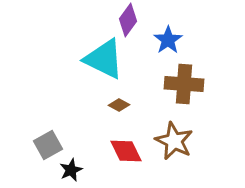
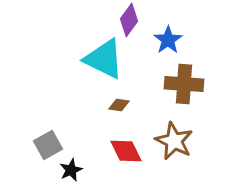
purple diamond: moved 1 px right
brown diamond: rotated 20 degrees counterclockwise
